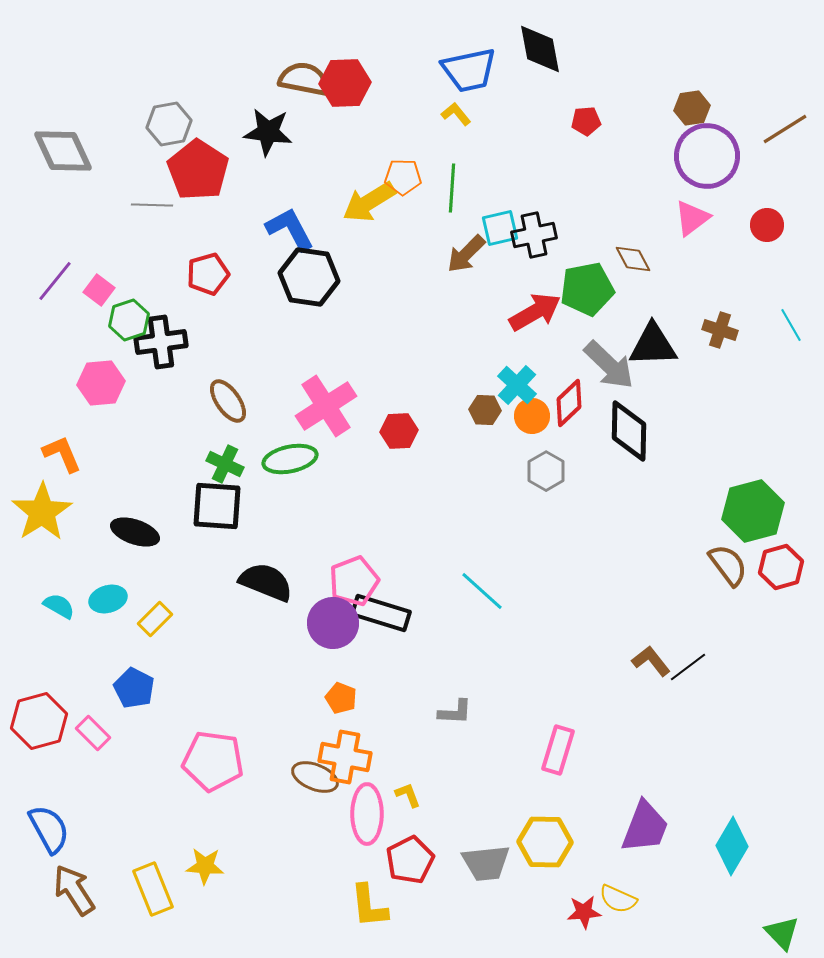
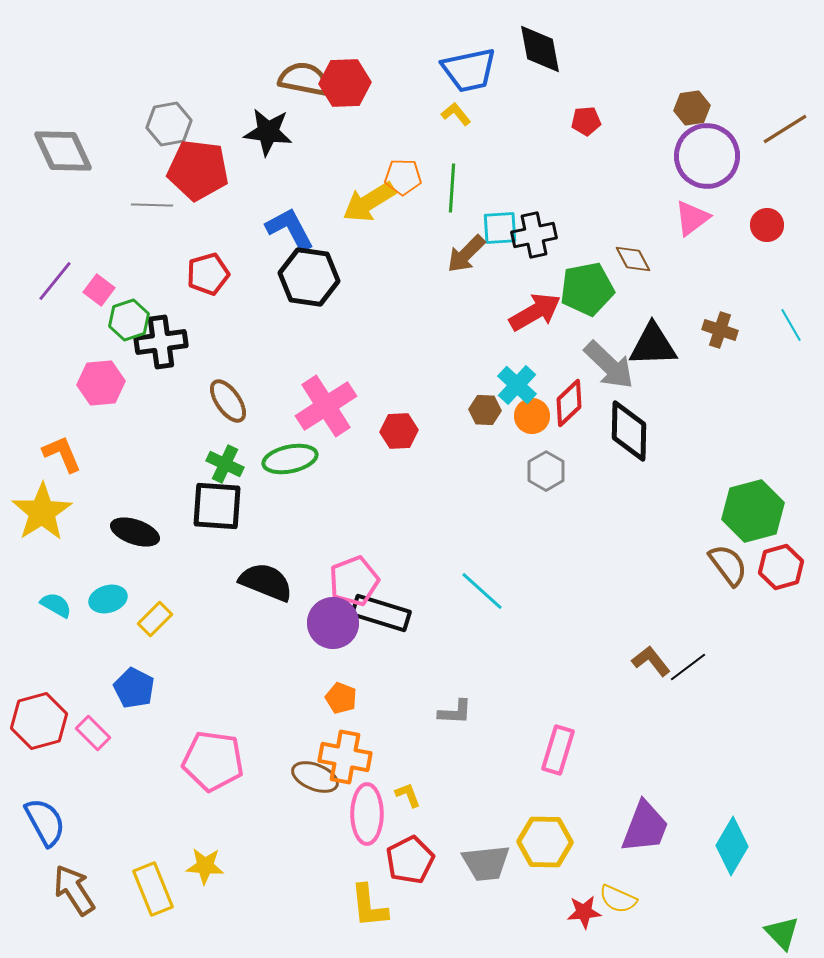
red pentagon at (198, 170): rotated 26 degrees counterclockwise
cyan square at (500, 228): rotated 9 degrees clockwise
cyan semicircle at (59, 606): moved 3 px left, 1 px up
blue semicircle at (49, 829): moved 4 px left, 7 px up
